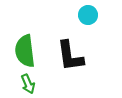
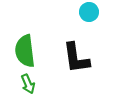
cyan circle: moved 1 px right, 3 px up
black L-shape: moved 6 px right, 2 px down
